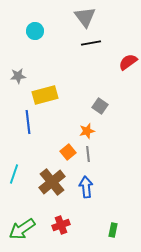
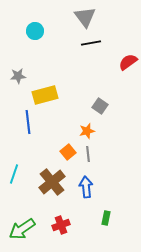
green rectangle: moved 7 px left, 12 px up
